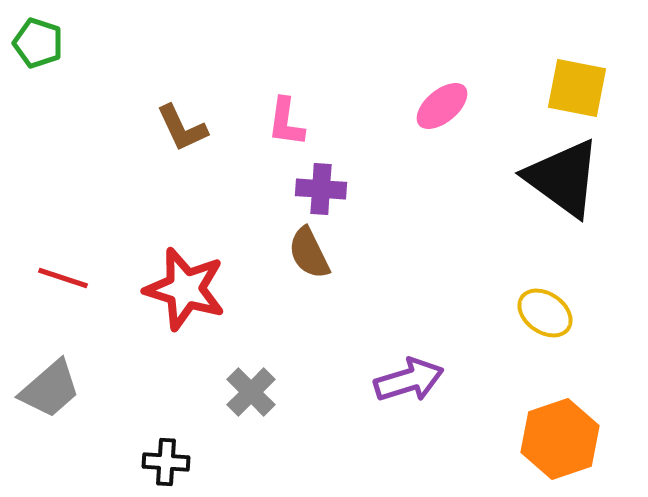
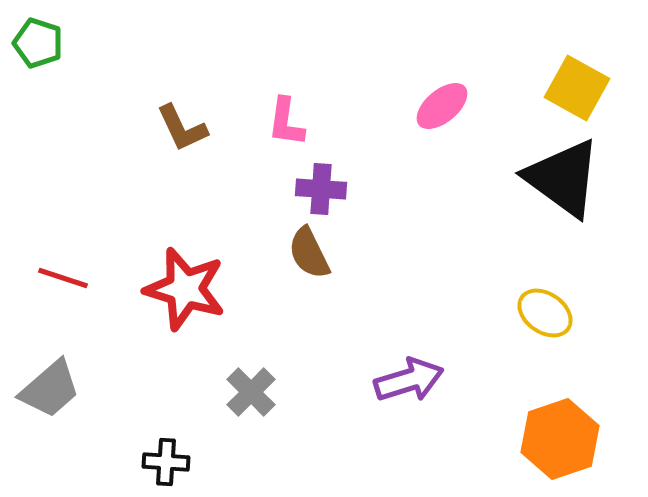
yellow square: rotated 18 degrees clockwise
